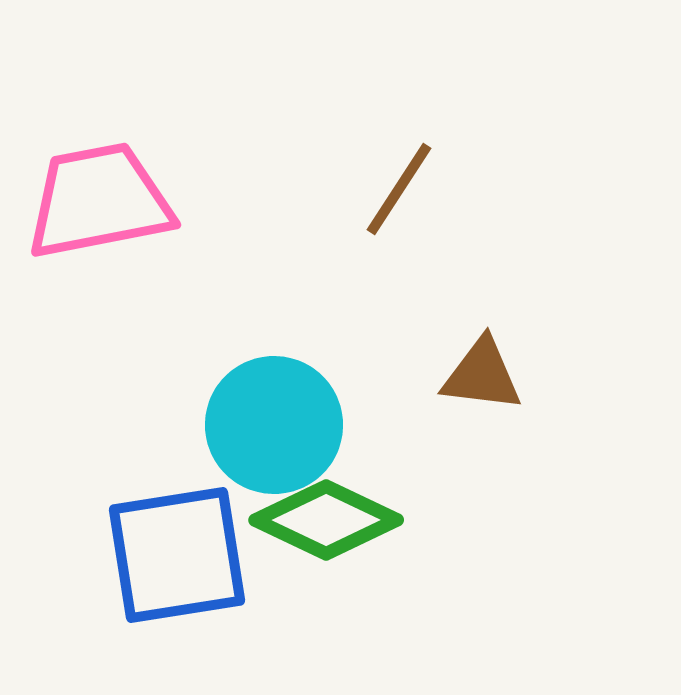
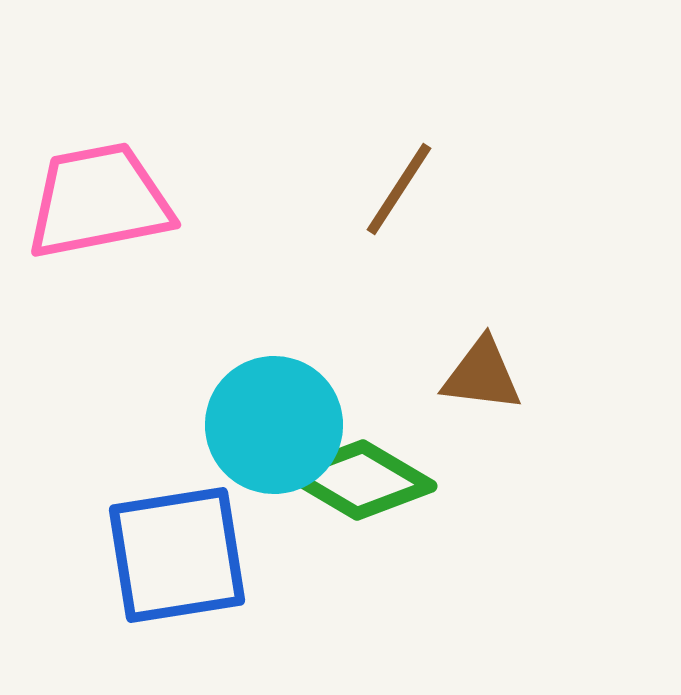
green diamond: moved 34 px right, 40 px up; rotated 5 degrees clockwise
